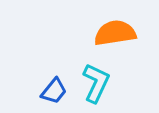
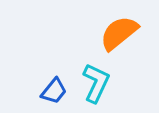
orange semicircle: moved 4 px right; rotated 30 degrees counterclockwise
